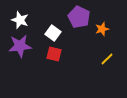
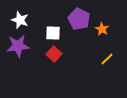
purple pentagon: moved 2 px down
orange star: rotated 24 degrees counterclockwise
white square: rotated 35 degrees counterclockwise
purple star: moved 2 px left
red square: rotated 28 degrees clockwise
